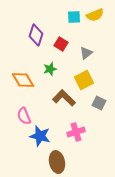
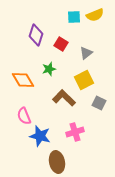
green star: moved 1 px left
pink cross: moved 1 px left
